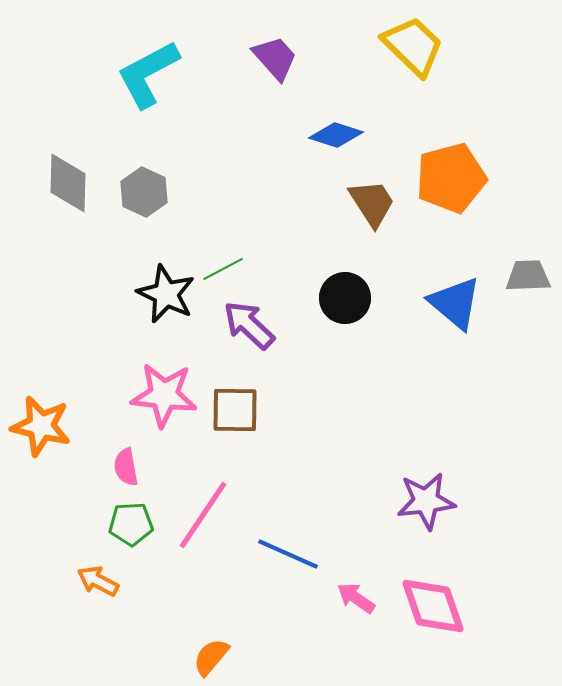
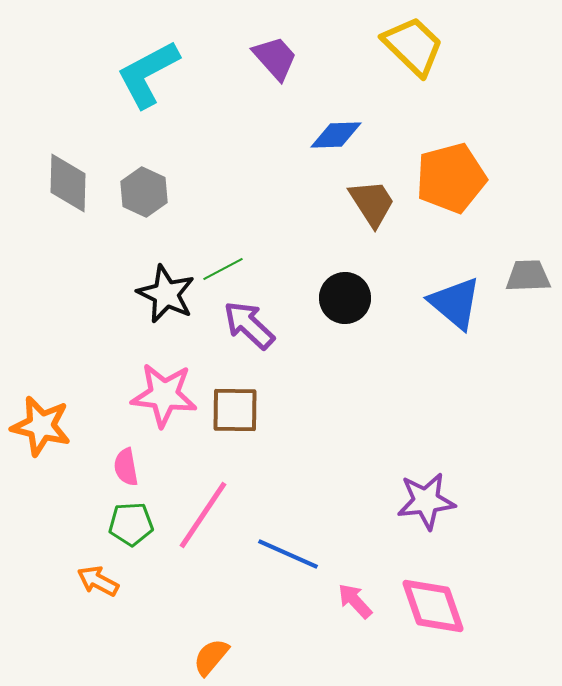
blue diamond: rotated 20 degrees counterclockwise
pink arrow: moved 1 px left, 3 px down; rotated 12 degrees clockwise
